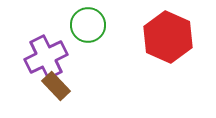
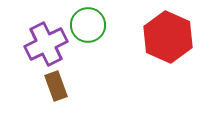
purple cross: moved 13 px up
brown rectangle: rotated 24 degrees clockwise
